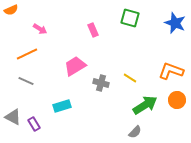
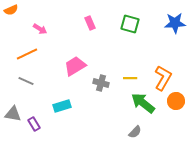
green square: moved 6 px down
blue star: rotated 25 degrees counterclockwise
pink rectangle: moved 3 px left, 7 px up
orange L-shape: moved 8 px left, 7 px down; rotated 100 degrees clockwise
yellow line: rotated 32 degrees counterclockwise
orange circle: moved 1 px left, 1 px down
green arrow: moved 2 px left, 2 px up; rotated 110 degrees counterclockwise
gray triangle: moved 3 px up; rotated 18 degrees counterclockwise
